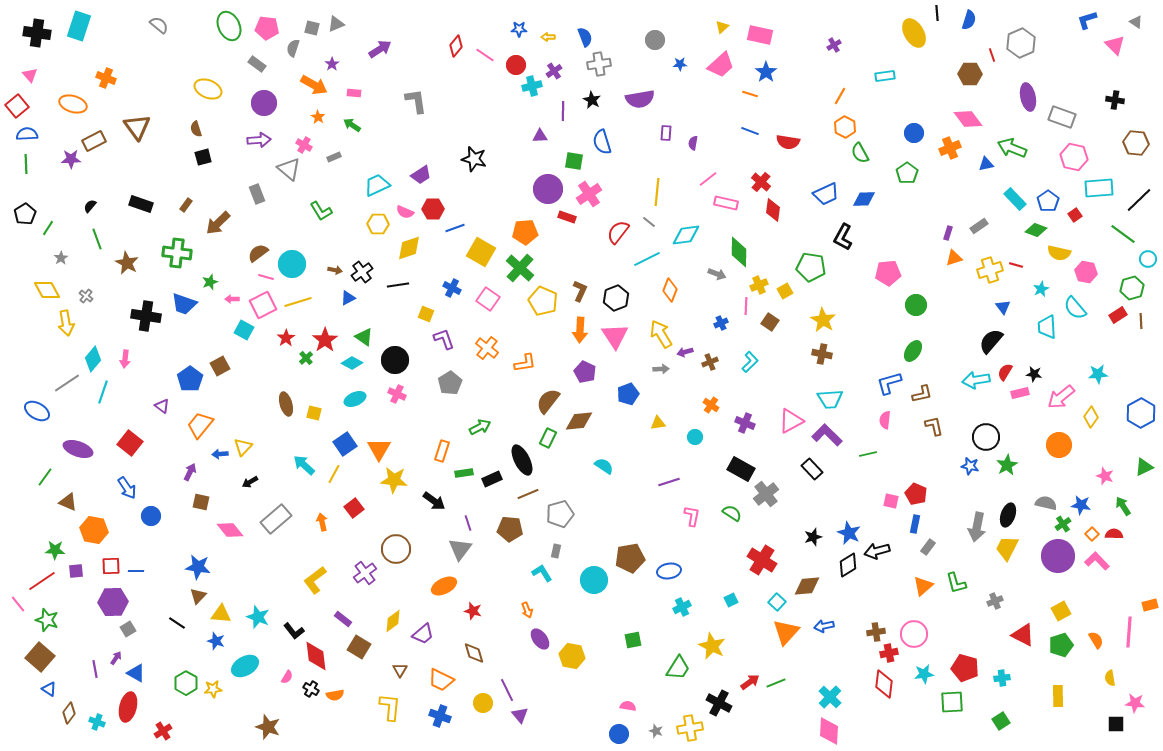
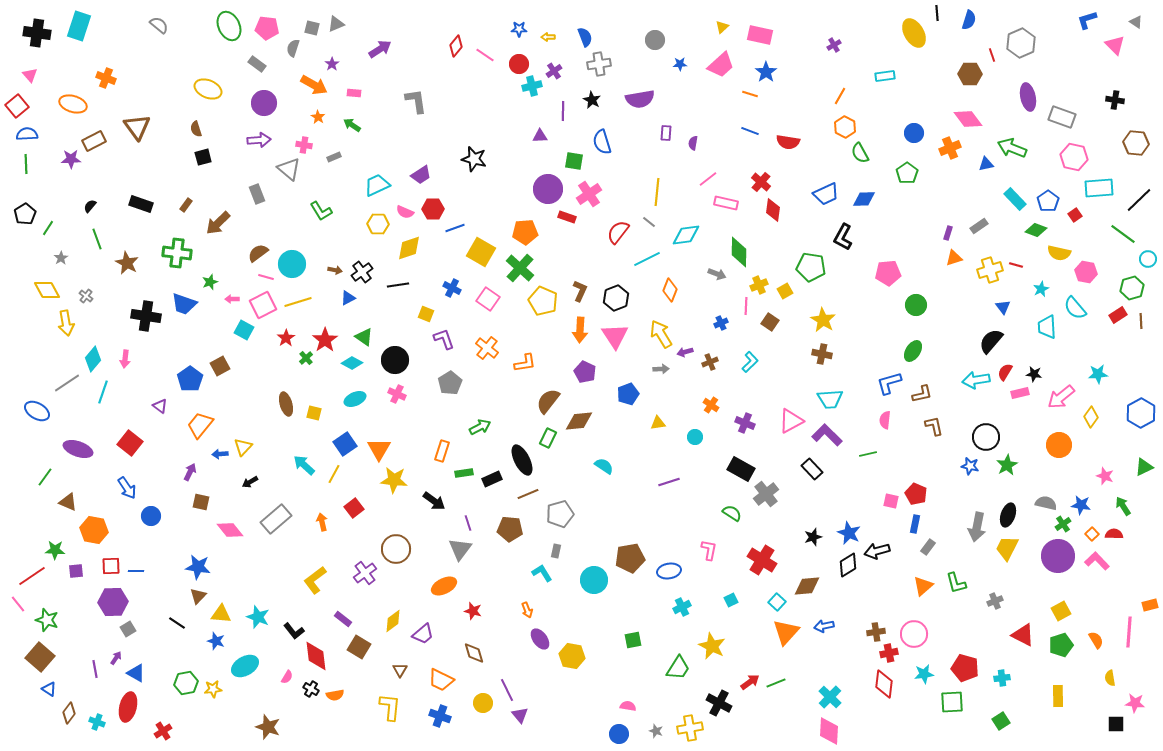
red circle at (516, 65): moved 3 px right, 1 px up
pink cross at (304, 145): rotated 21 degrees counterclockwise
purple triangle at (162, 406): moved 2 px left
pink L-shape at (692, 516): moved 17 px right, 34 px down
red line at (42, 581): moved 10 px left, 5 px up
green hexagon at (186, 683): rotated 20 degrees clockwise
